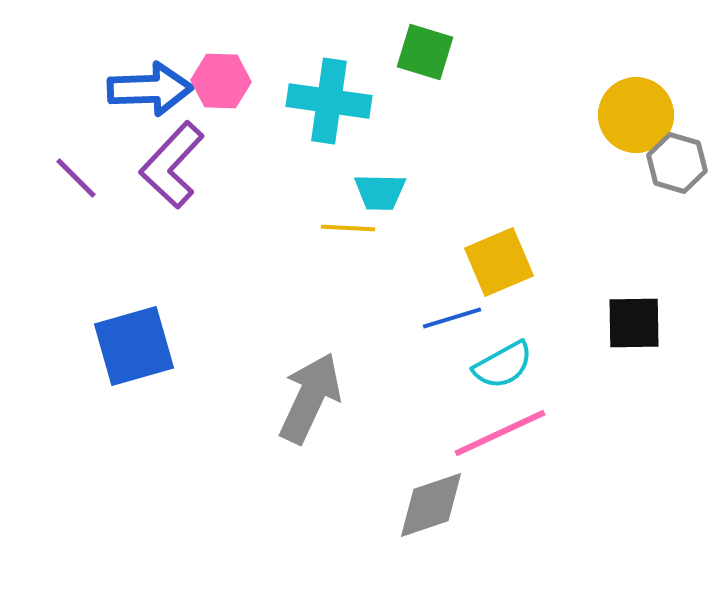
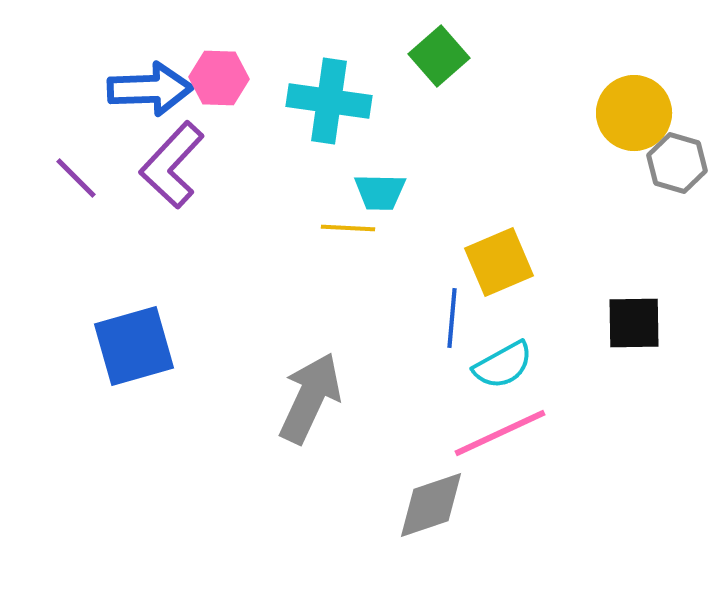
green square: moved 14 px right, 4 px down; rotated 32 degrees clockwise
pink hexagon: moved 2 px left, 3 px up
yellow circle: moved 2 px left, 2 px up
blue line: rotated 68 degrees counterclockwise
